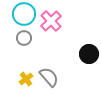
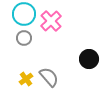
black circle: moved 5 px down
